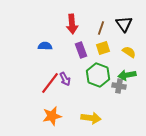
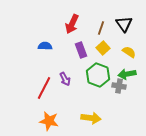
red arrow: rotated 30 degrees clockwise
yellow square: rotated 24 degrees counterclockwise
green arrow: moved 1 px up
red line: moved 6 px left, 5 px down; rotated 10 degrees counterclockwise
orange star: moved 3 px left, 5 px down; rotated 24 degrees clockwise
